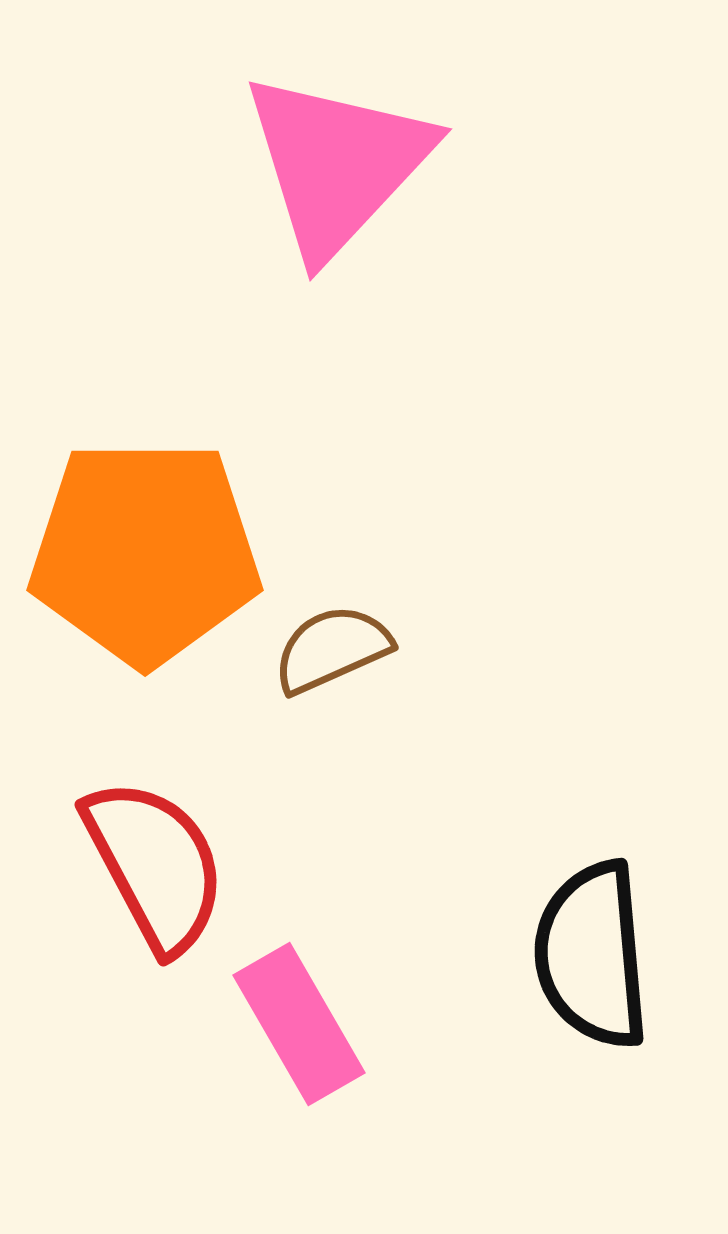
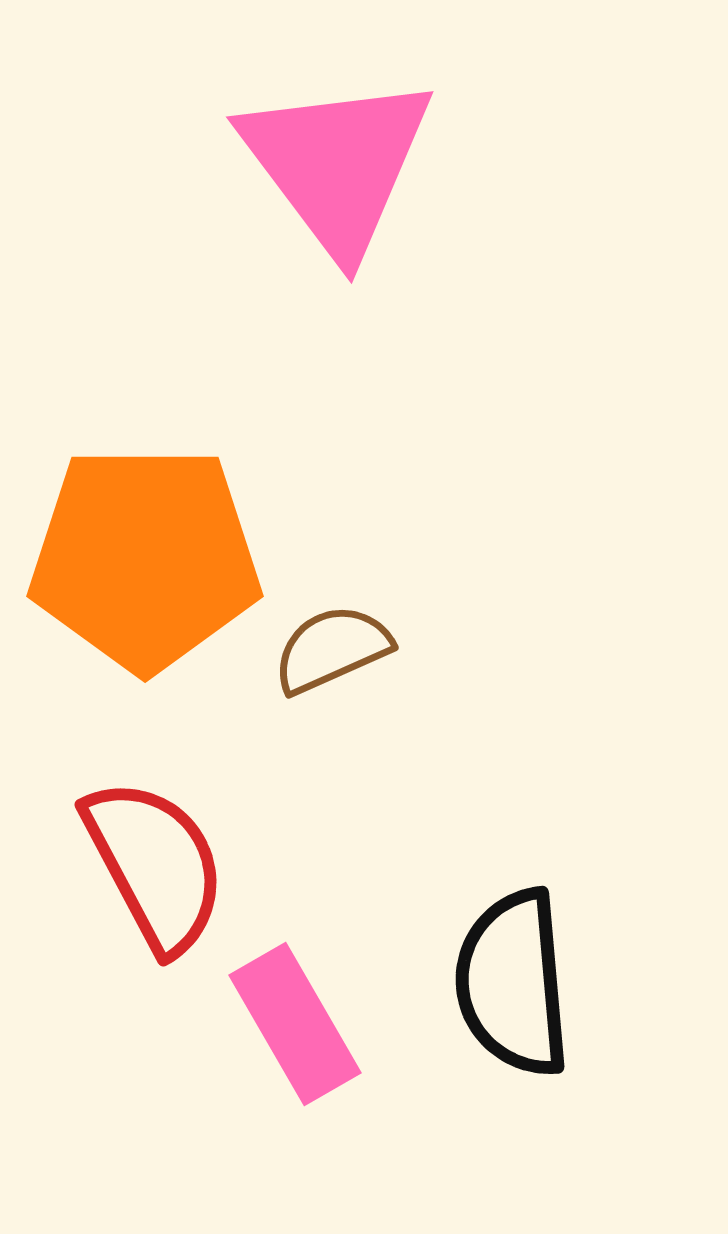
pink triangle: rotated 20 degrees counterclockwise
orange pentagon: moved 6 px down
black semicircle: moved 79 px left, 28 px down
pink rectangle: moved 4 px left
